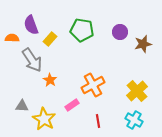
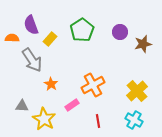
green pentagon: rotated 30 degrees clockwise
orange star: moved 1 px right, 4 px down
